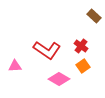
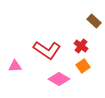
brown rectangle: moved 5 px down
